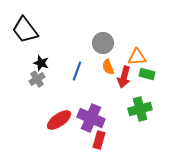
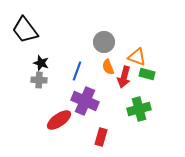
gray circle: moved 1 px right, 1 px up
orange triangle: rotated 24 degrees clockwise
gray cross: moved 2 px right, 1 px down; rotated 35 degrees clockwise
green cross: moved 1 px left
purple cross: moved 6 px left, 17 px up
red rectangle: moved 2 px right, 3 px up
